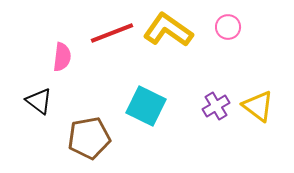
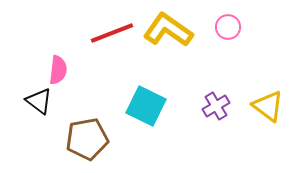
pink semicircle: moved 4 px left, 13 px down
yellow triangle: moved 10 px right
brown pentagon: moved 2 px left, 1 px down
